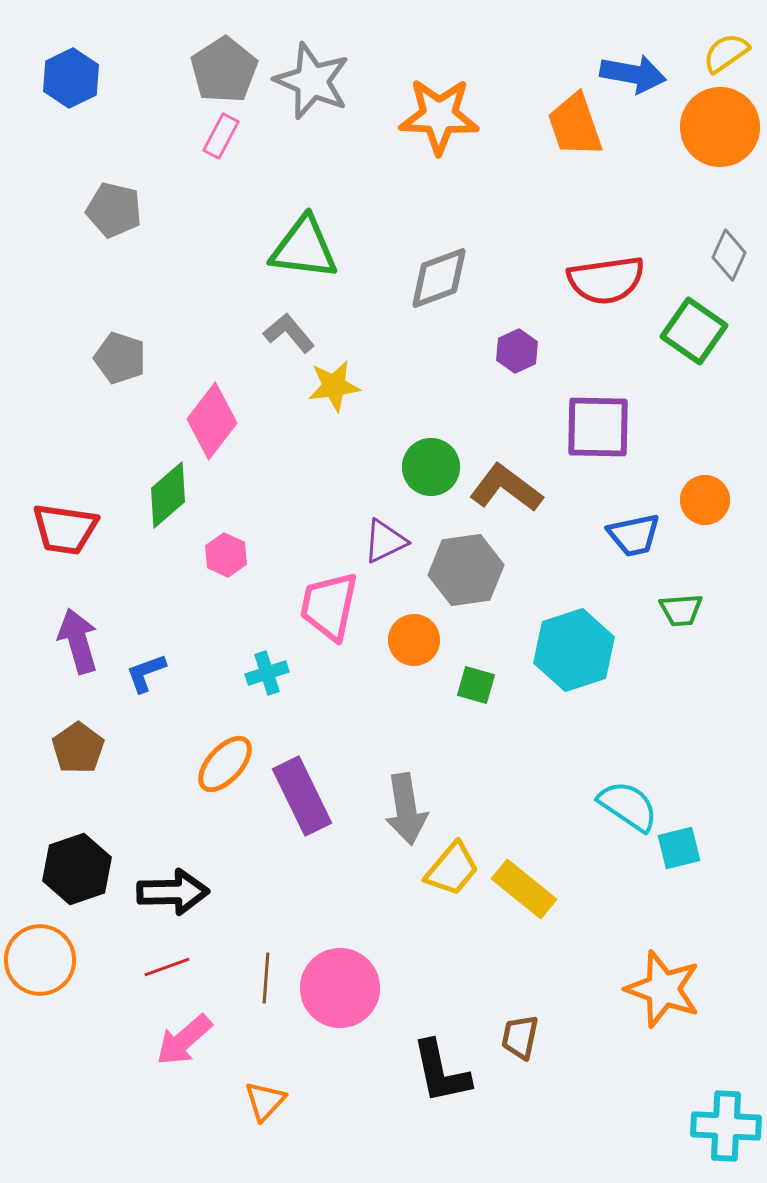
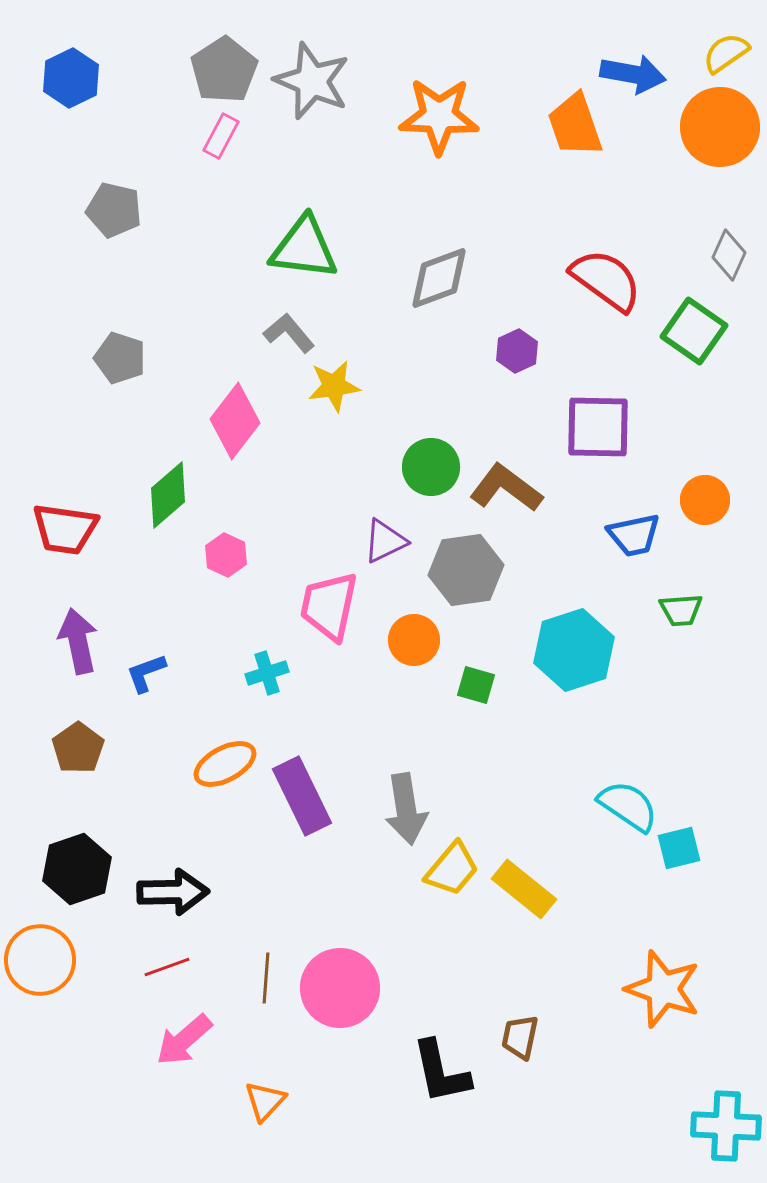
red semicircle at (606, 280): rotated 136 degrees counterclockwise
pink diamond at (212, 421): moved 23 px right
purple arrow at (78, 641): rotated 4 degrees clockwise
orange ellipse at (225, 764): rotated 20 degrees clockwise
